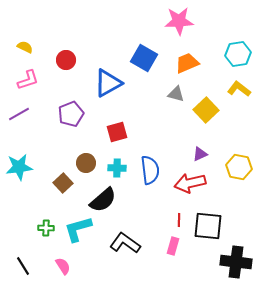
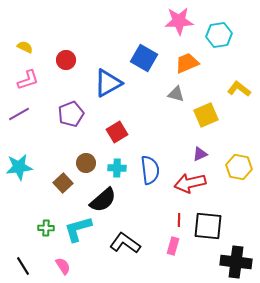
cyan hexagon: moved 19 px left, 19 px up
yellow square: moved 5 px down; rotated 20 degrees clockwise
red square: rotated 15 degrees counterclockwise
